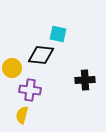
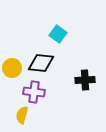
cyan square: rotated 24 degrees clockwise
black diamond: moved 8 px down
purple cross: moved 4 px right, 2 px down
